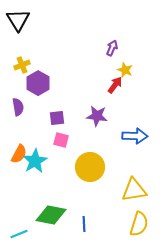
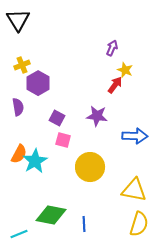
purple square: rotated 35 degrees clockwise
pink square: moved 2 px right
yellow triangle: rotated 20 degrees clockwise
